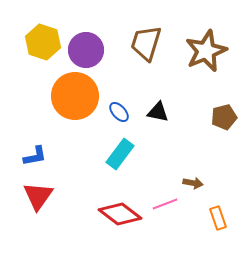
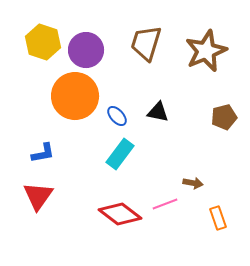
blue ellipse: moved 2 px left, 4 px down
blue L-shape: moved 8 px right, 3 px up
